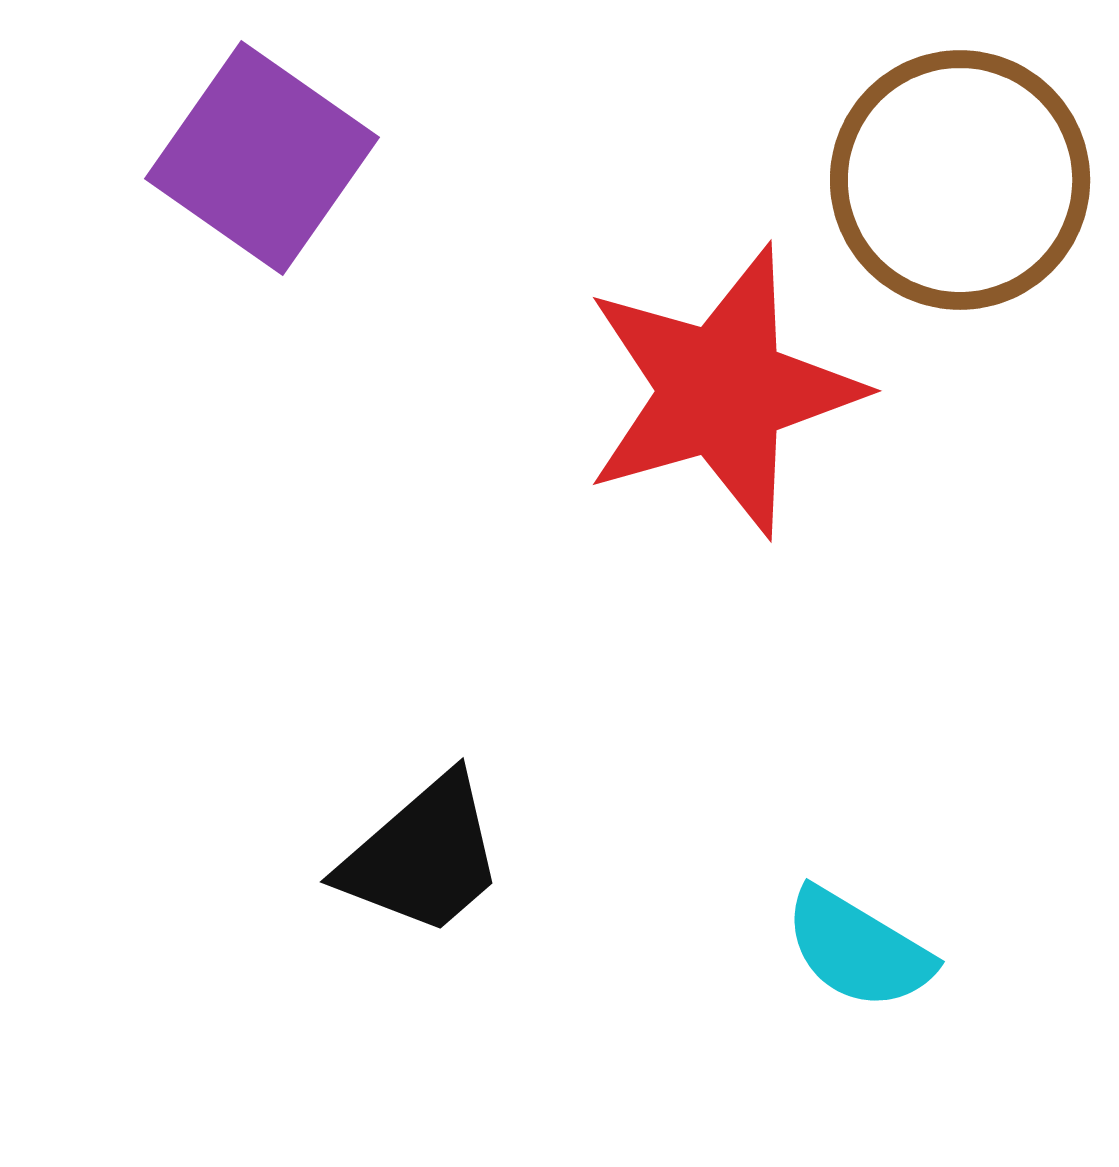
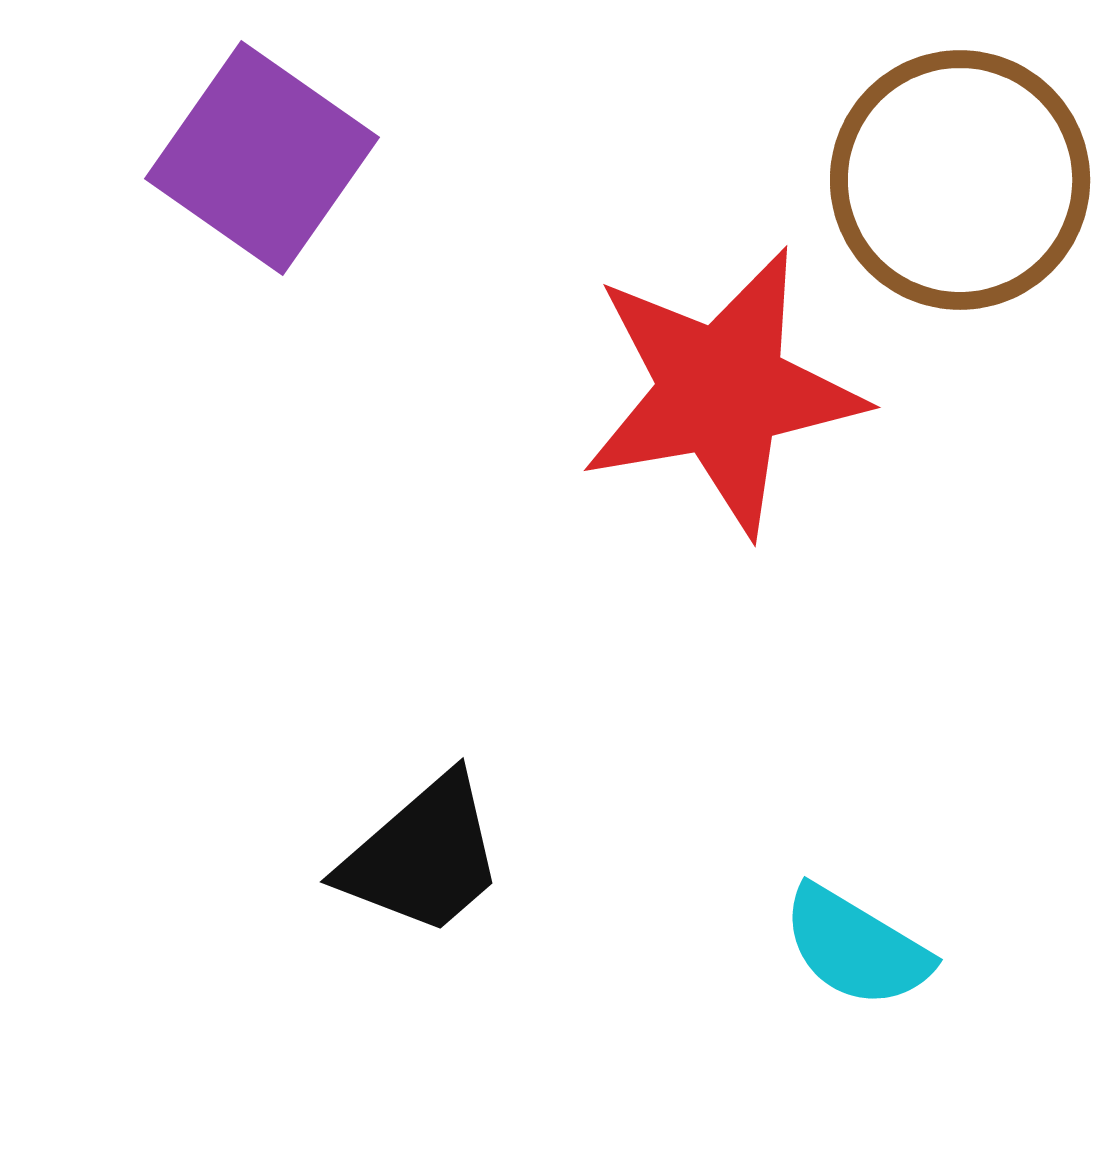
red star: rotated 6 degrees clockwise
cyan semicircle: moved 2 px left, 2 px up
